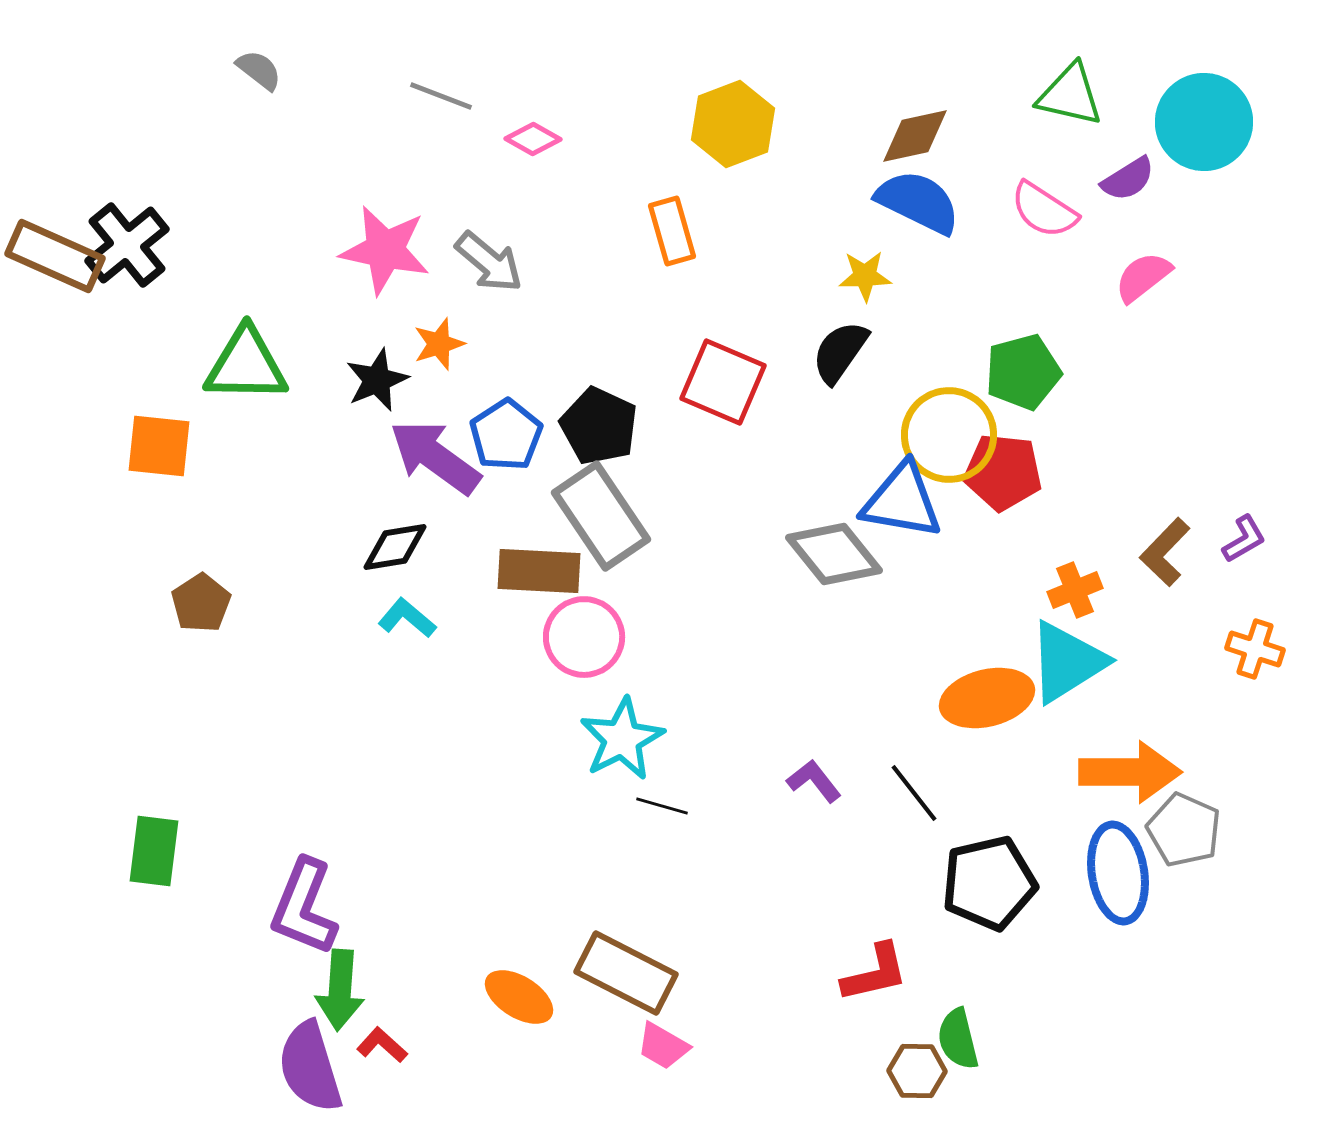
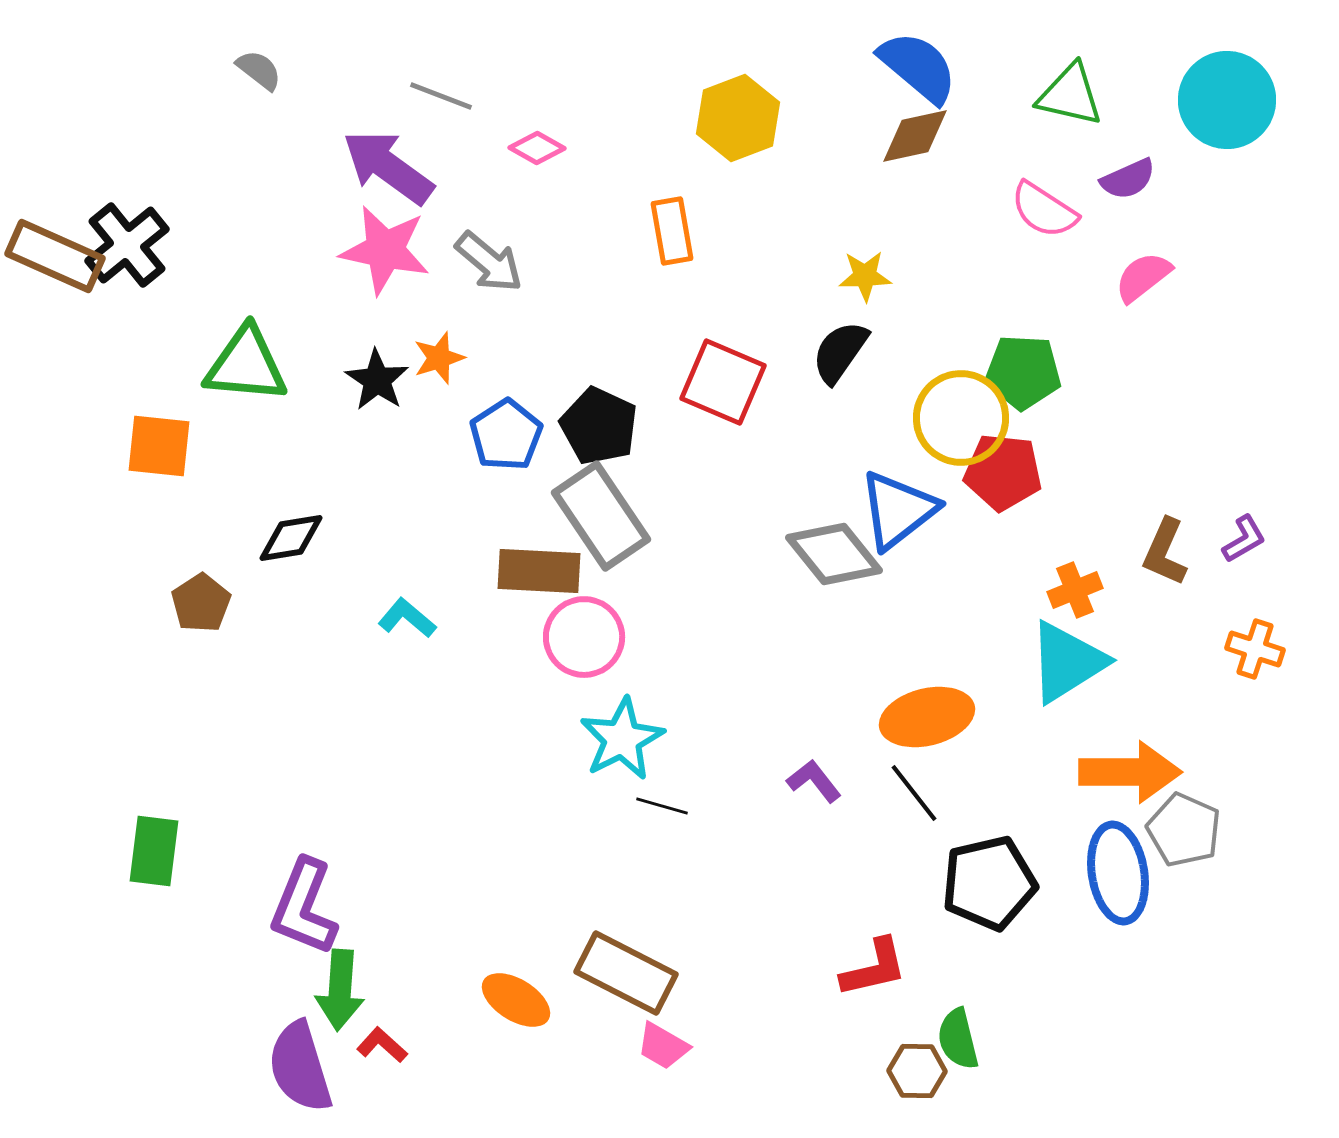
cyan circle at (1204, 122): moved 23 px right, 22 px up
yellow hexagon at (733, 124): moved 5 px right, 6 px up
pink diamond at (533, 139): moved 4 px right, 9 px down
purple semicircle at (1128, 179): rotated 8 degrees clockwise
blue semicircle at (918, 202): moved 135 px up; rotated 14 degrees clockwise
orange rectangle at (672, 231): rotated 6 degrees clockwise
orange star at (439, 344): moved 14 px down
green triangle at (246, 365): rotated 4 degrees clockwise
green pentagon at (1023, 372): rotated 18 degrees clockwise
black star at (377, 380): rotated 16 degrees counterclockwise
yellow circle at (949, 435): moved 12 px right, 17 px up
purple arrow at (435, 457): moved 47 px left, 290 px up
blue triangle at (902, 501): moved 4 px left, 9 px down; rotated 48 degrees counterclockwise
black diamond at (395, 547): moved 104 px left, 9 px up
brown L-shape at (1165, 552): rotated 20 degrees counterclockwise
orange ellipse at (987, 698): moved 60 px left, 19 px down
red L-shape at (875, 973): moved 1 px left, 5 px up
orange ellipse at (519, 997): moved 3 px left, 3 px down
purple semicircle at (310, 1067): moved 10 px left
